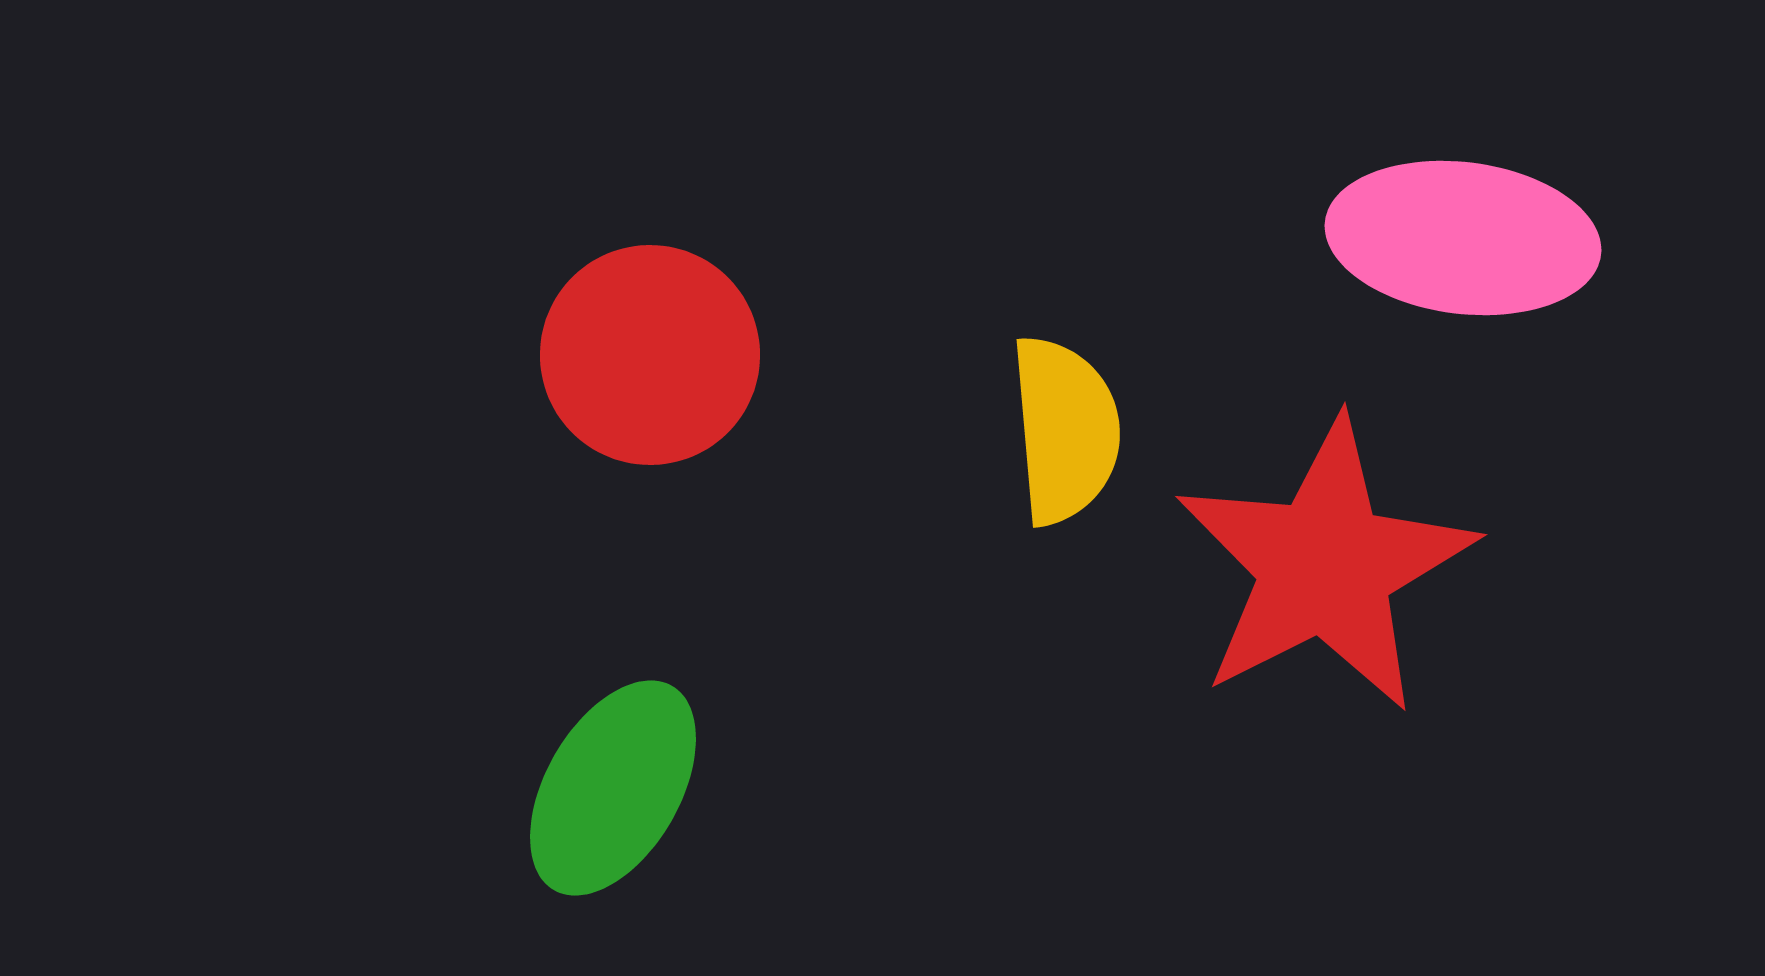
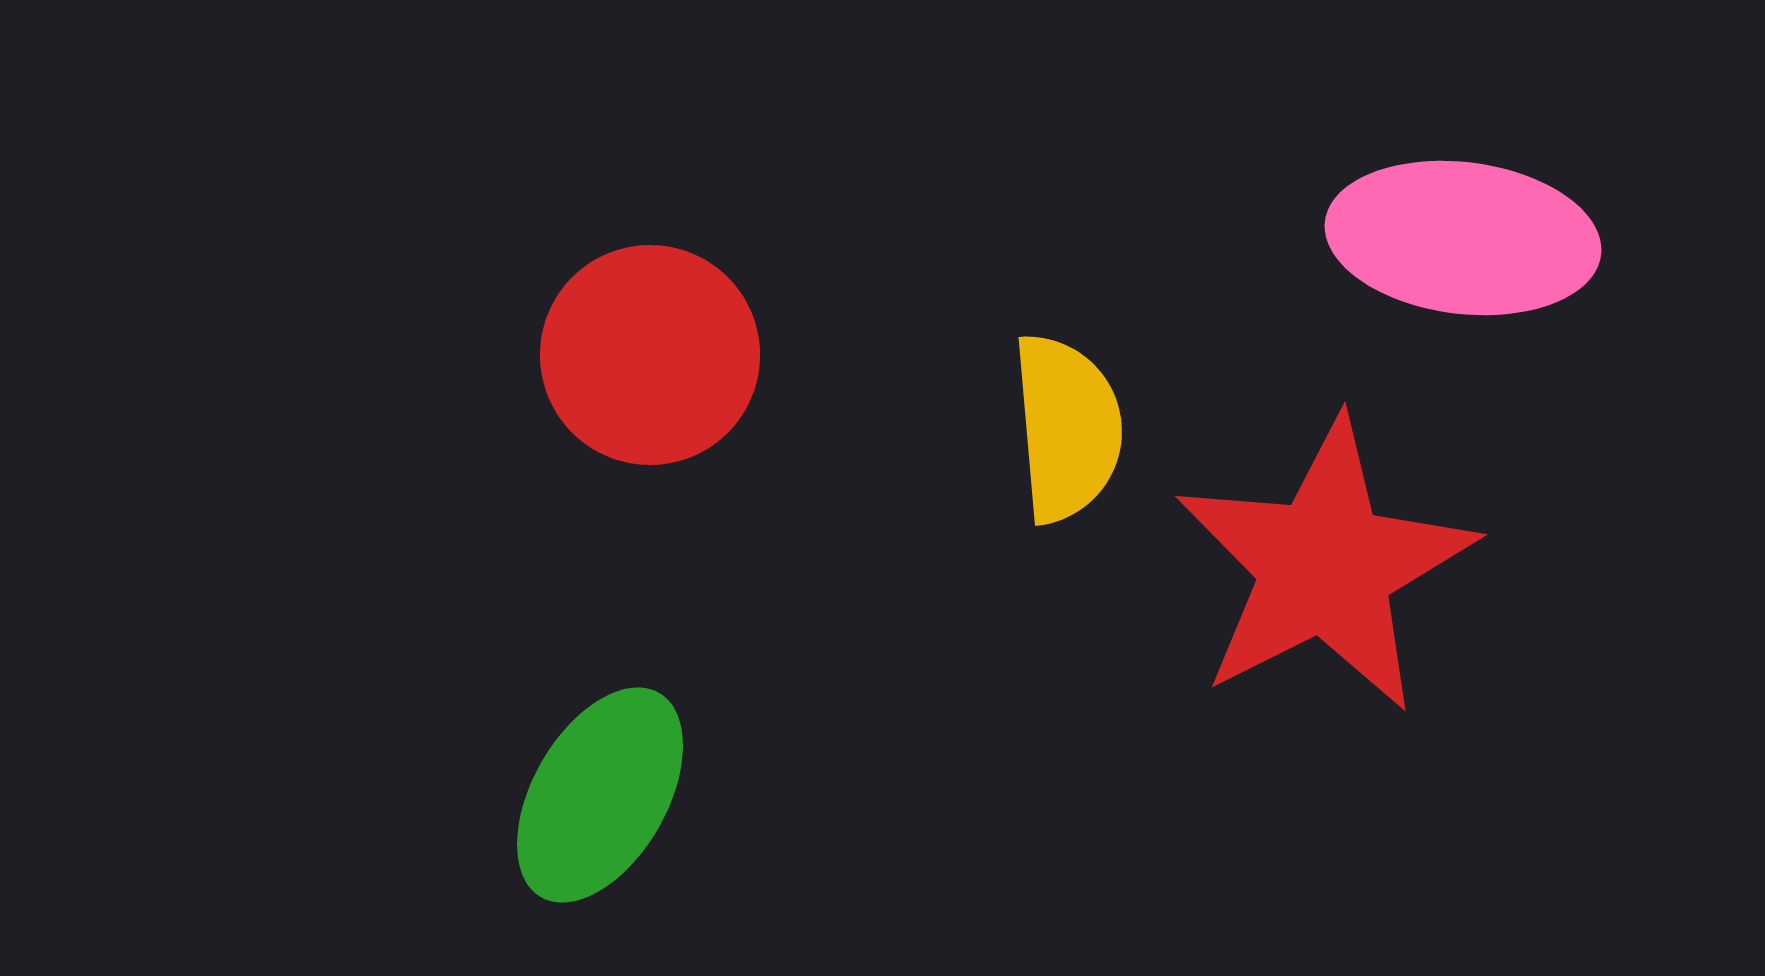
yellow semicircle: moved 2 px right, 2 px up
green ellipse: moved 13 px left, 7 px down
